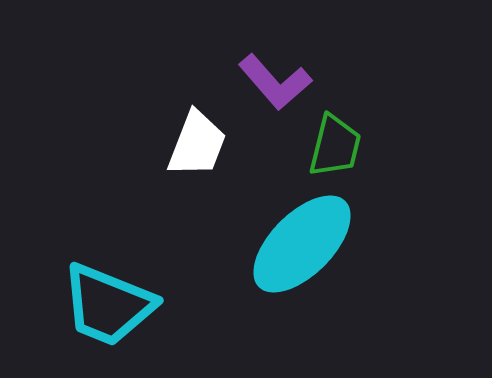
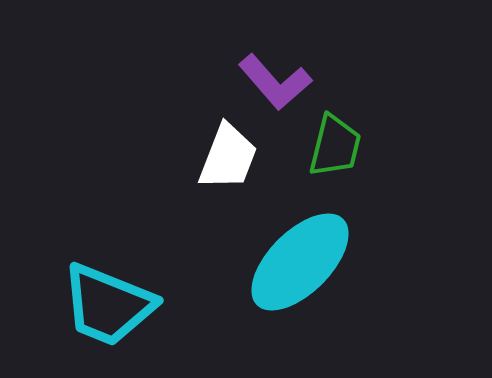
white trapezoid: moved 31 px right, 13 px down
cyan ellipse: moved 2 px left, 18 px down
